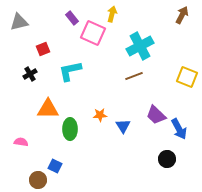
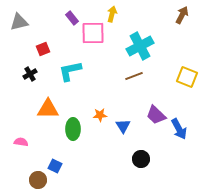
pink square: rotated 25 degrees counterclockwise
green ellipse: moved 3 px right
black circle: moved 26 px left
